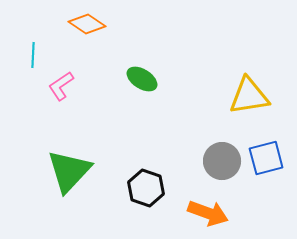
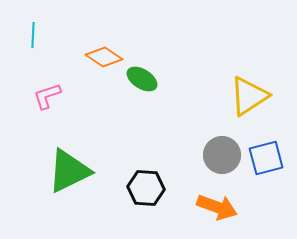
orange diamond: moved 17 px right, 33 px down
cyan line: moved 20 px up
pink L-shape: moved 14 px left, 10 px down; rotated 16 degrees clockwise
yellow triangle: rotated 24 degrees counterclockwise
gray circle: moved 6 px up
green triangle: rotated 21 degrees clockwise
black hexagon: rotated 15 degrees counterclockwise
orange arrow: moved 9 px right, 6 px up
